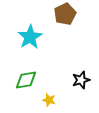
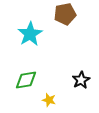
brown pentagon: rotated 15 degrees clockwise
cyan star: moved 3 px up
black star: rotated 12 degrees counterclockwise
